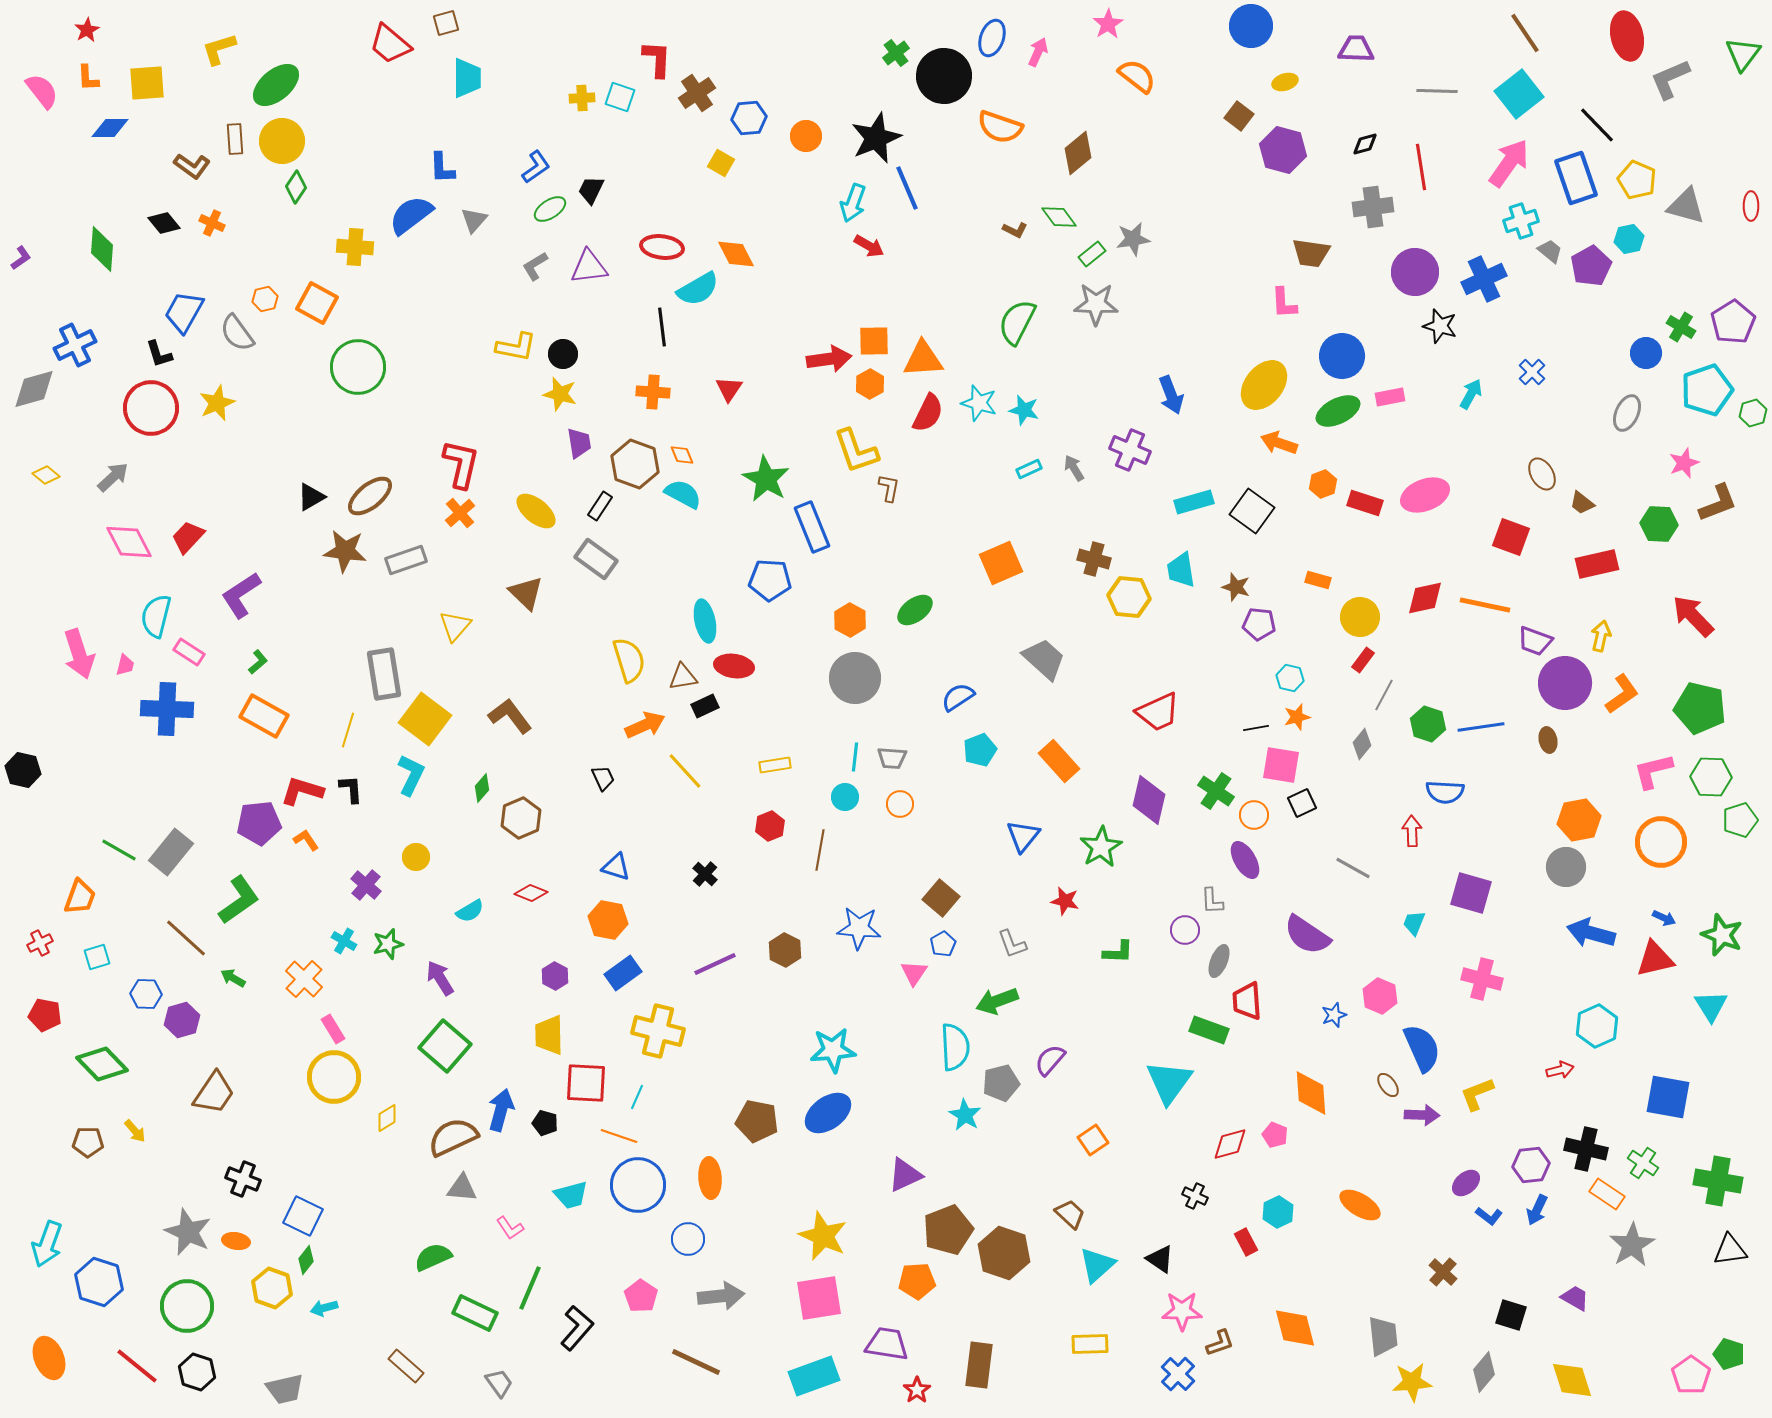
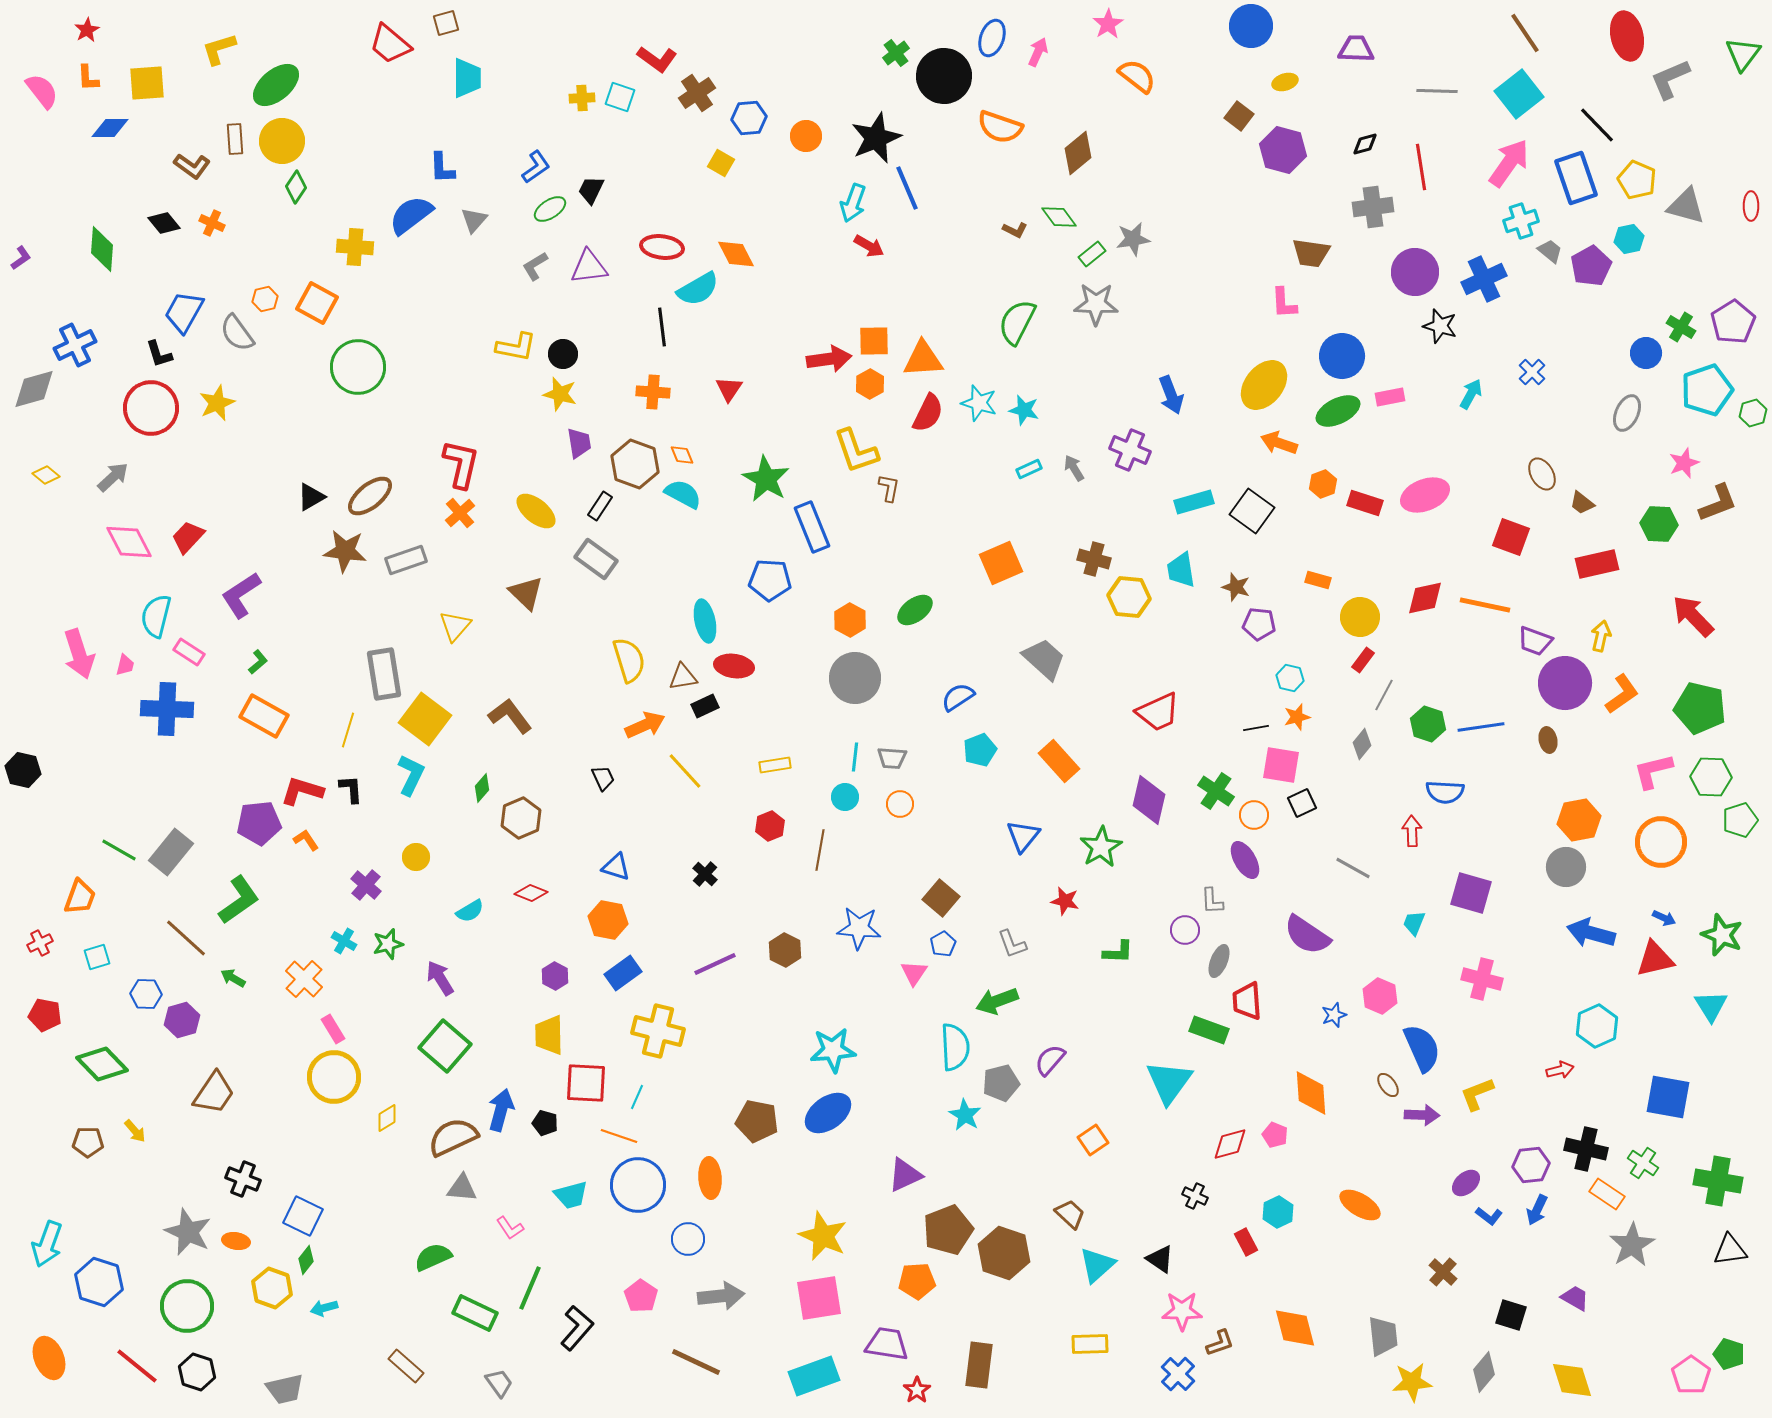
red L-shape at (657, 59): rotated 123 degrees clockwise
